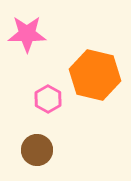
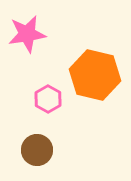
pink star: rotated 9 degrees counterclockwise
